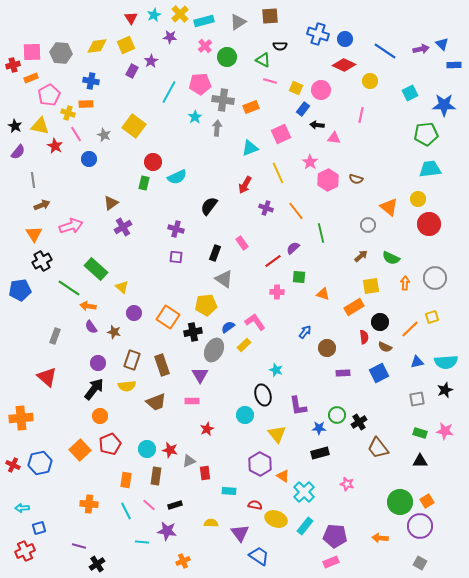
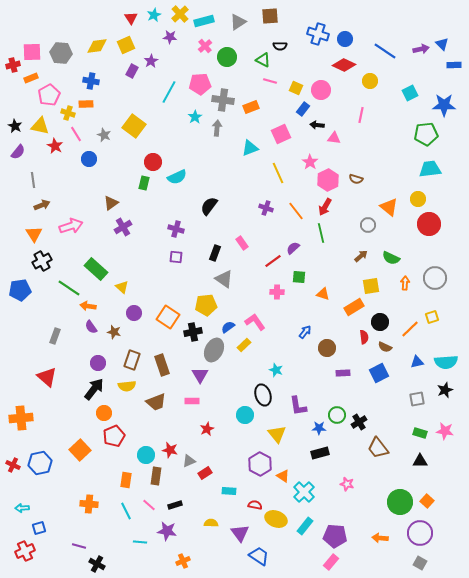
red arrow at (245, 185): moved 80 px right, 22 px down
orange circle at (100, 416): moved 4 px right, 3 px up
red pentagon at (110, 444): moved 4 px right, 8 px up
cyan circle at (147, 449): moved 1 px left, 6 px down
red rectangle at (205, 473): rotated 64 degrees clockwise
orange square at (427, 501): rotated 16 degrees counterclockwise
purple circle at (420, 526): moved 7 px down
cyan line at (142, 542): moved 2 px left
pink rectangle at (331, 562): rotated 28 degrees counterclockwise
black cross at (97, 564): rotated 28 degrees counterclockwise
